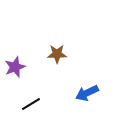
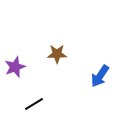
blue arrow: moved 13 px right, 17 px up; rotated 30 degrees counterclockwise
black line: moved 3 px right
